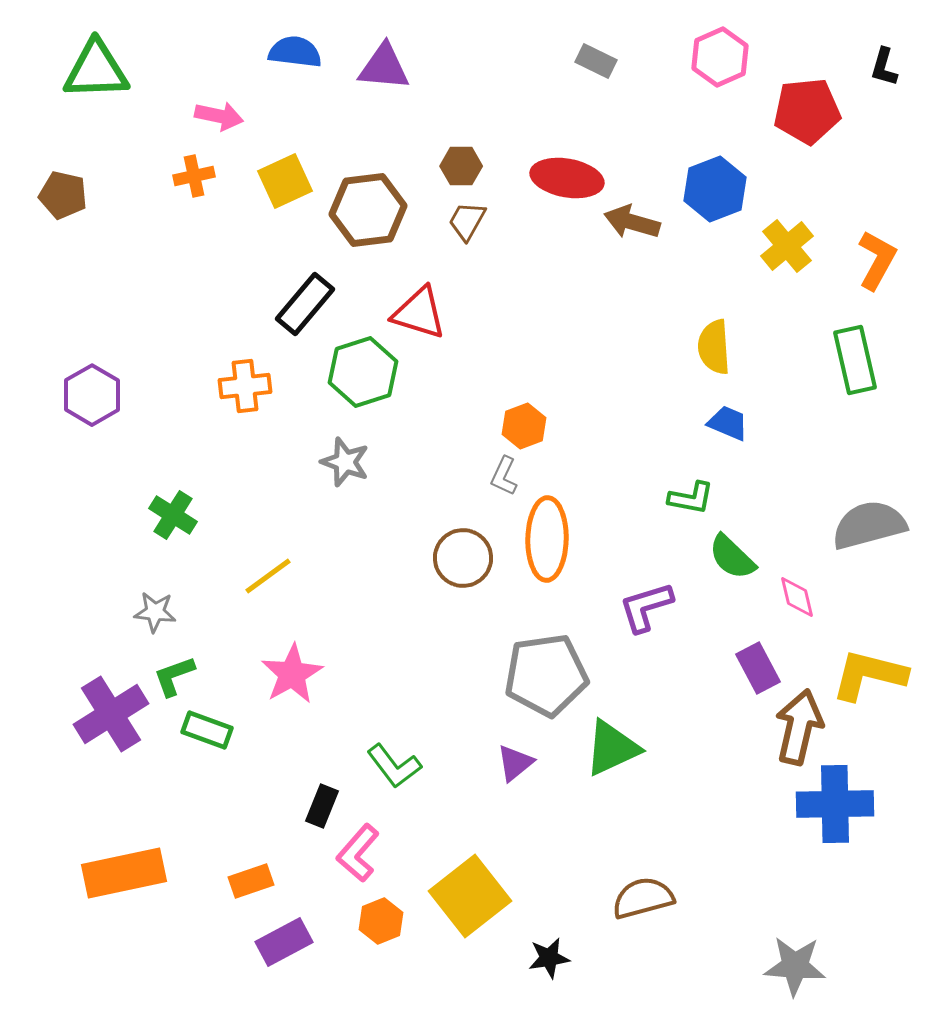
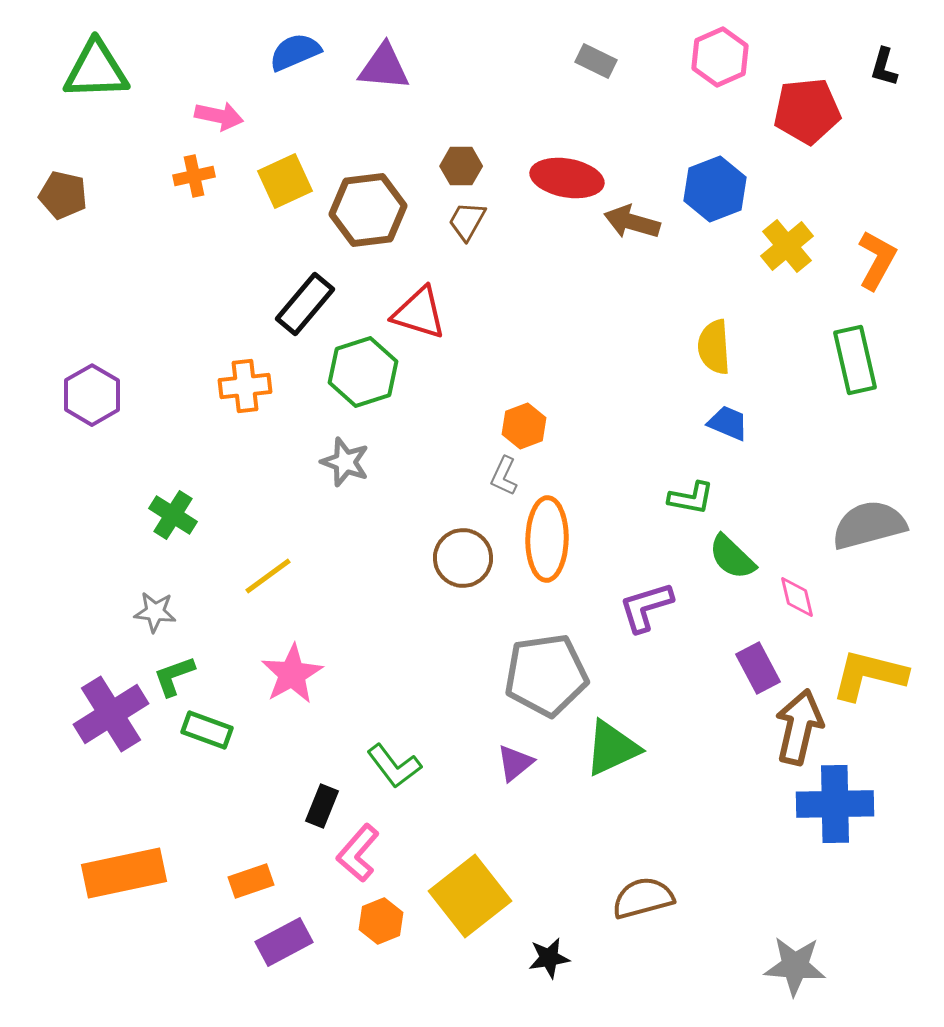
blue semicircle at (295, 52): rotated 30 degrees counterclockwise
